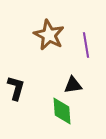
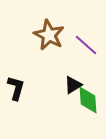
purple line: rotated 40 degrees counterclockwise
black triangle: rotated 24 degrees counterclockwise
green diamond: moved 26 px right, 11 px up
